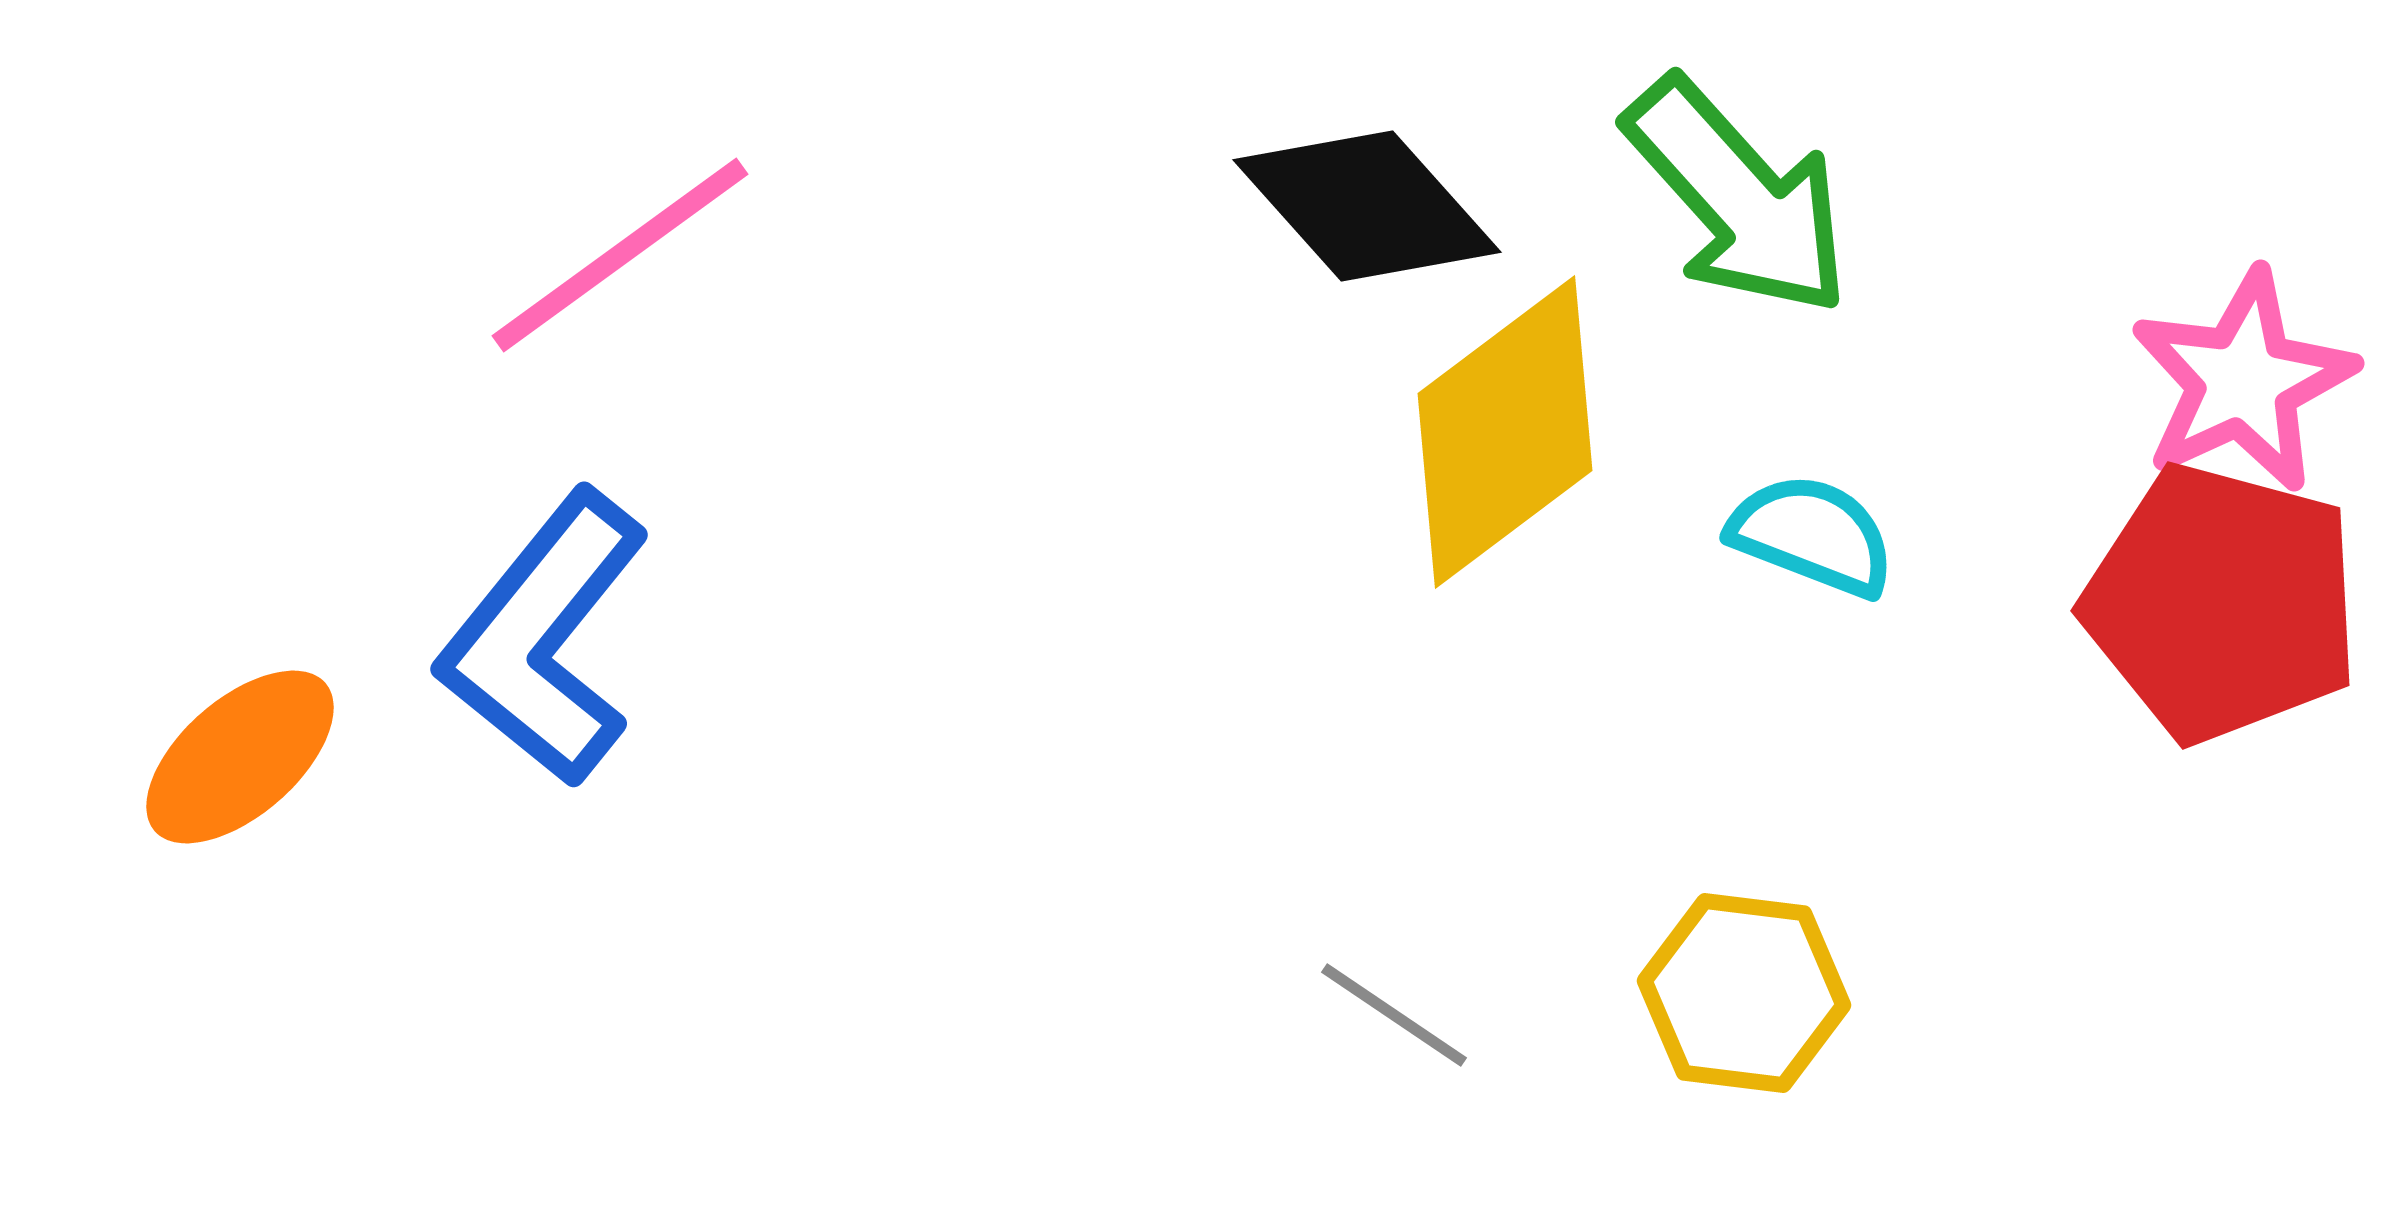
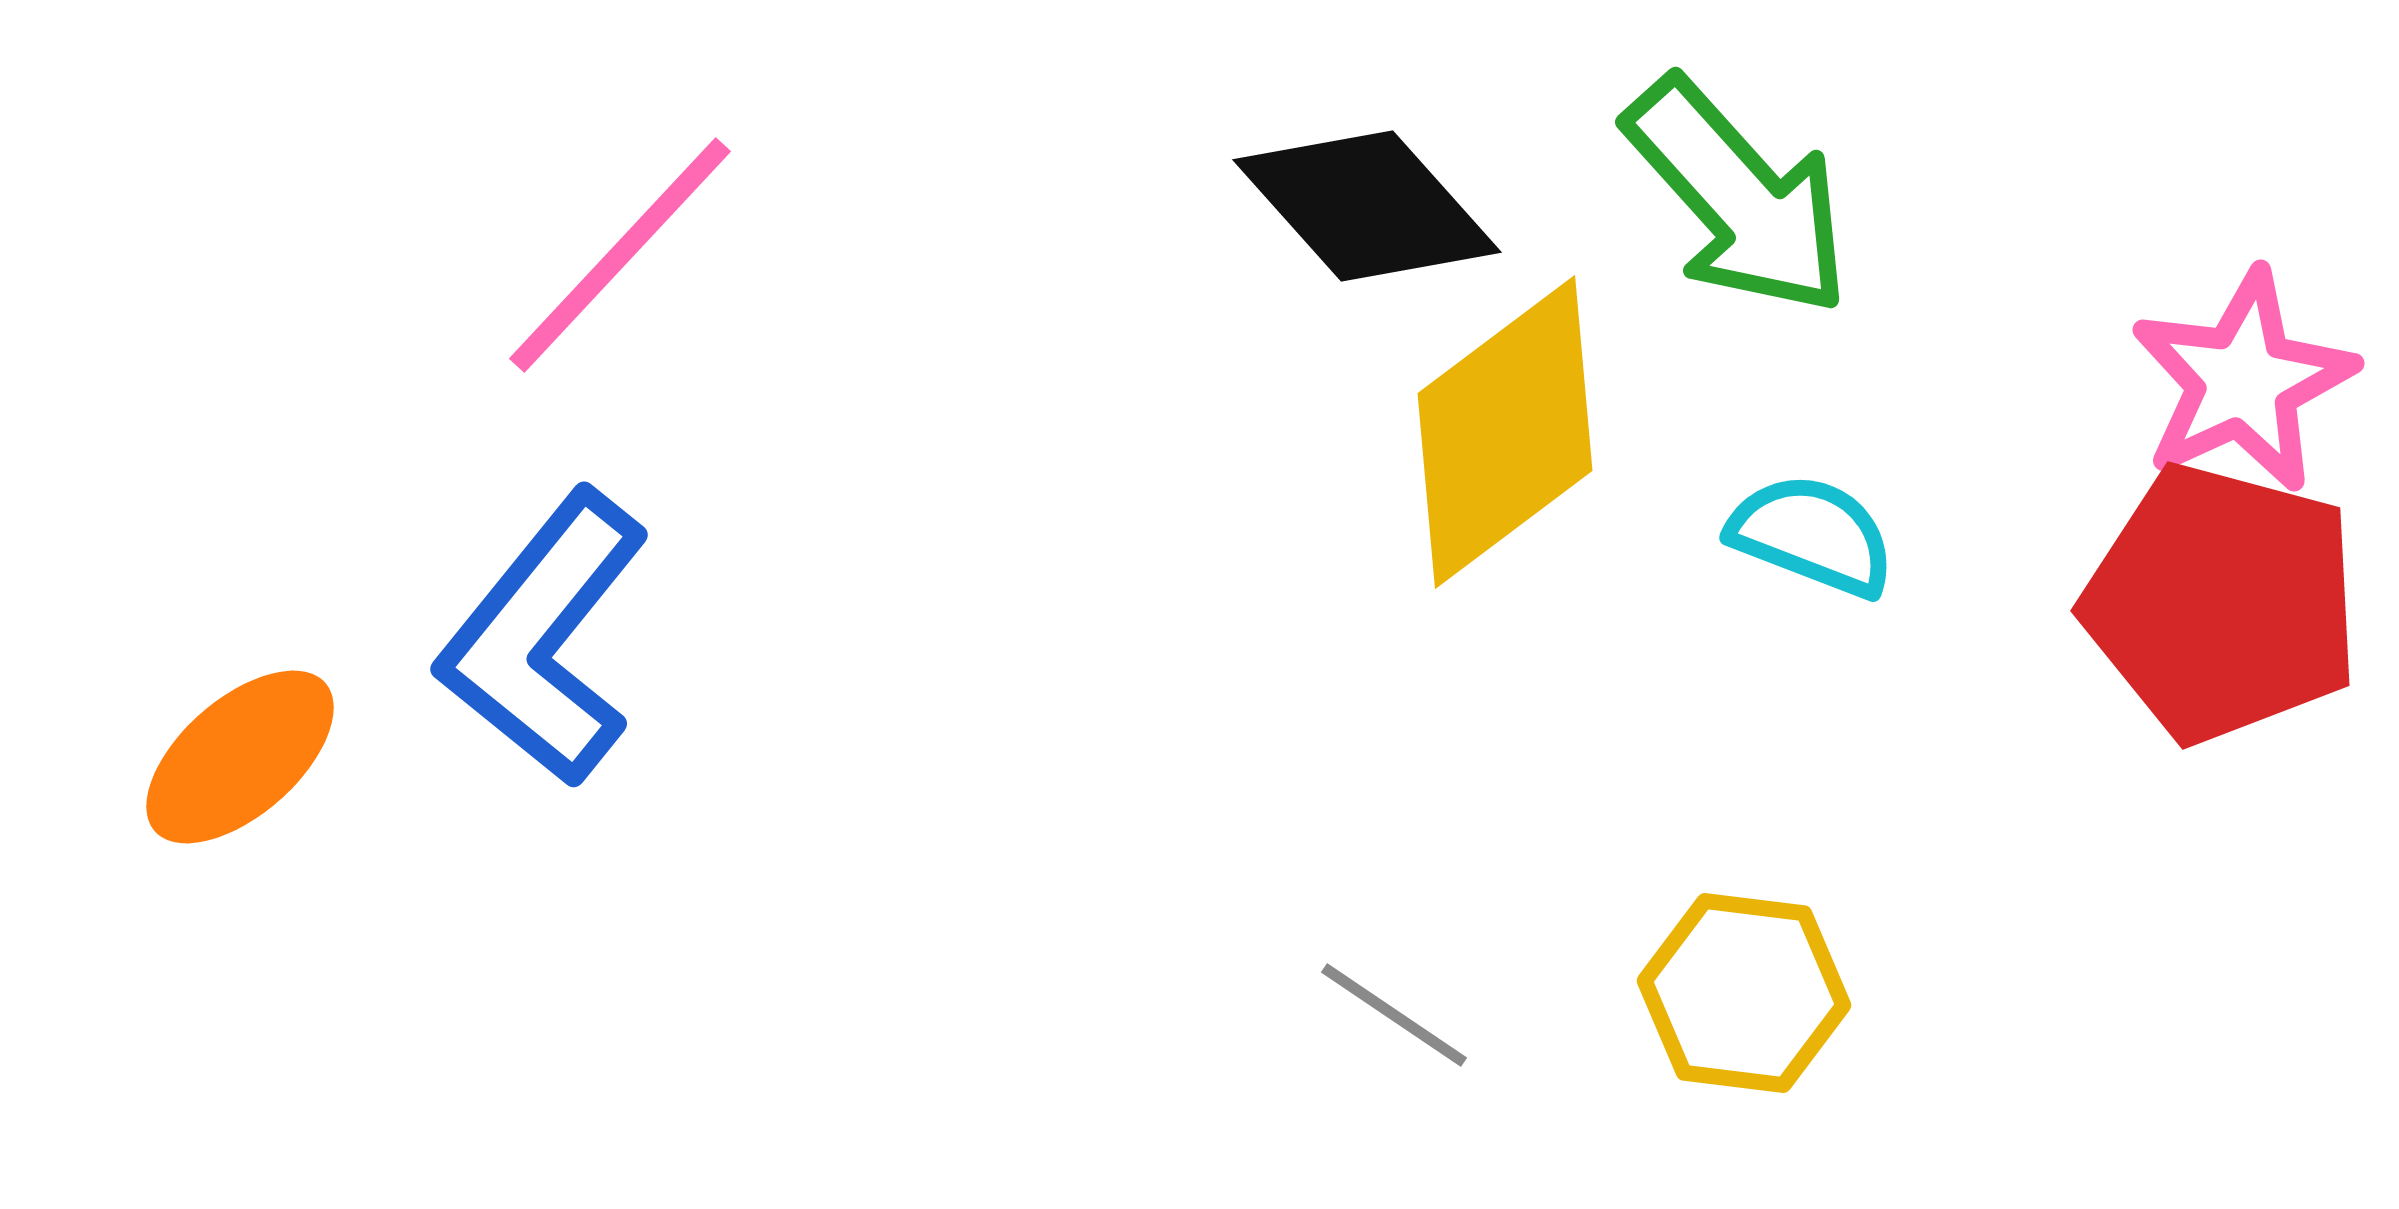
pink line: rotated 11 degrees counterclockwise
